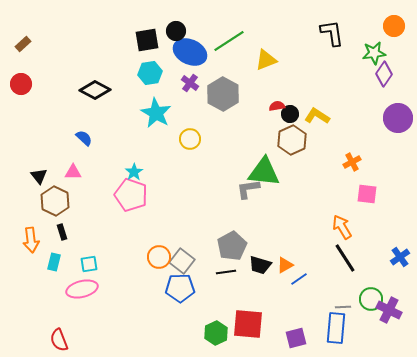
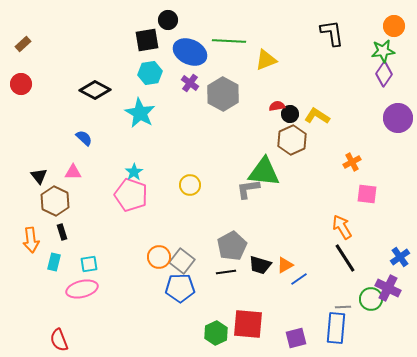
black circle at (176, 31): moved 8 px left, 11 px up
green line at (229, 41): rotated 36 degrees clockwise
green star at (374, 53): moved 9 px right, 2 px up
cyan star at (156, 113): moved 16 px left
yellow circle at (190, 139): moved 46 px down
purple cross at (389, 310): moved 1 px left, 22 px up
